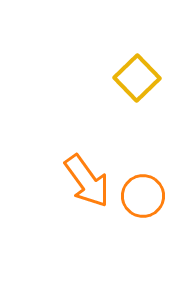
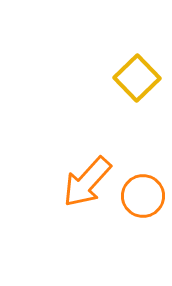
orange arrow: moved 1 px down; rotated 78 degrees clockwise
